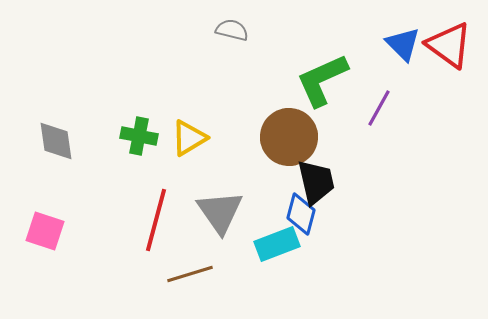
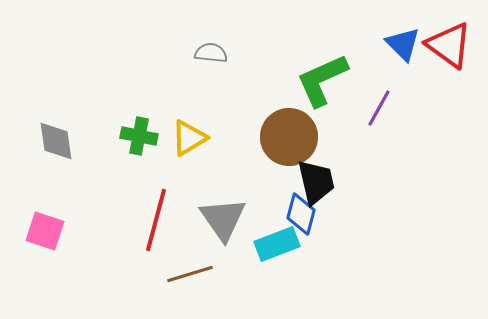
gray semicircle: moved 21 px left, 23 px down; rotated 8 degrees counterclockwise
gray triangle: moved 3 px right, 7 px down
